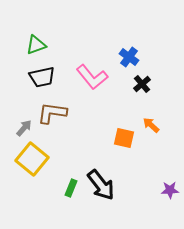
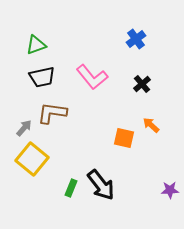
blue cross: moved 7 px right, 18 px up; rotated 18 degrees clockwise
